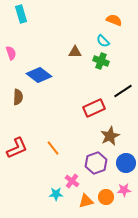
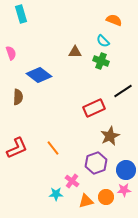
blue circle: moved 7 px down
